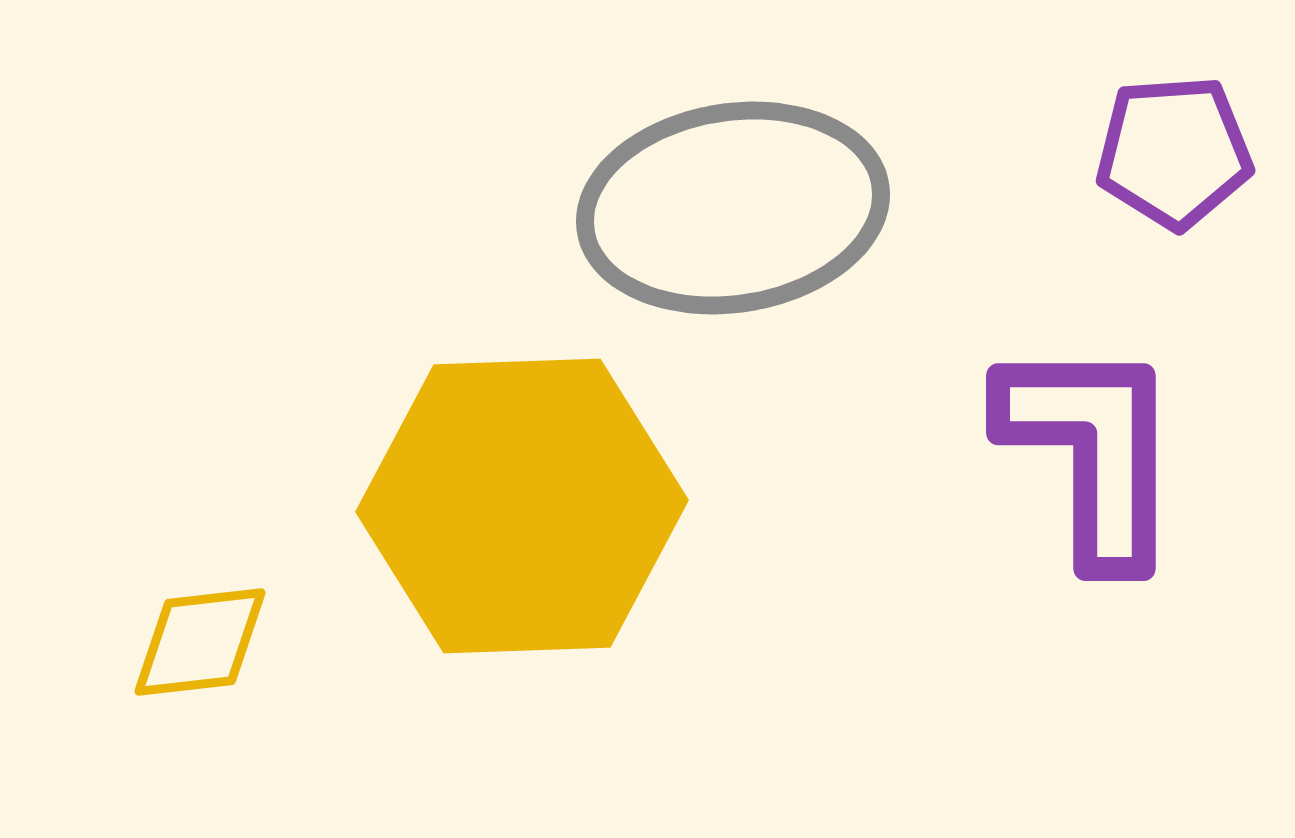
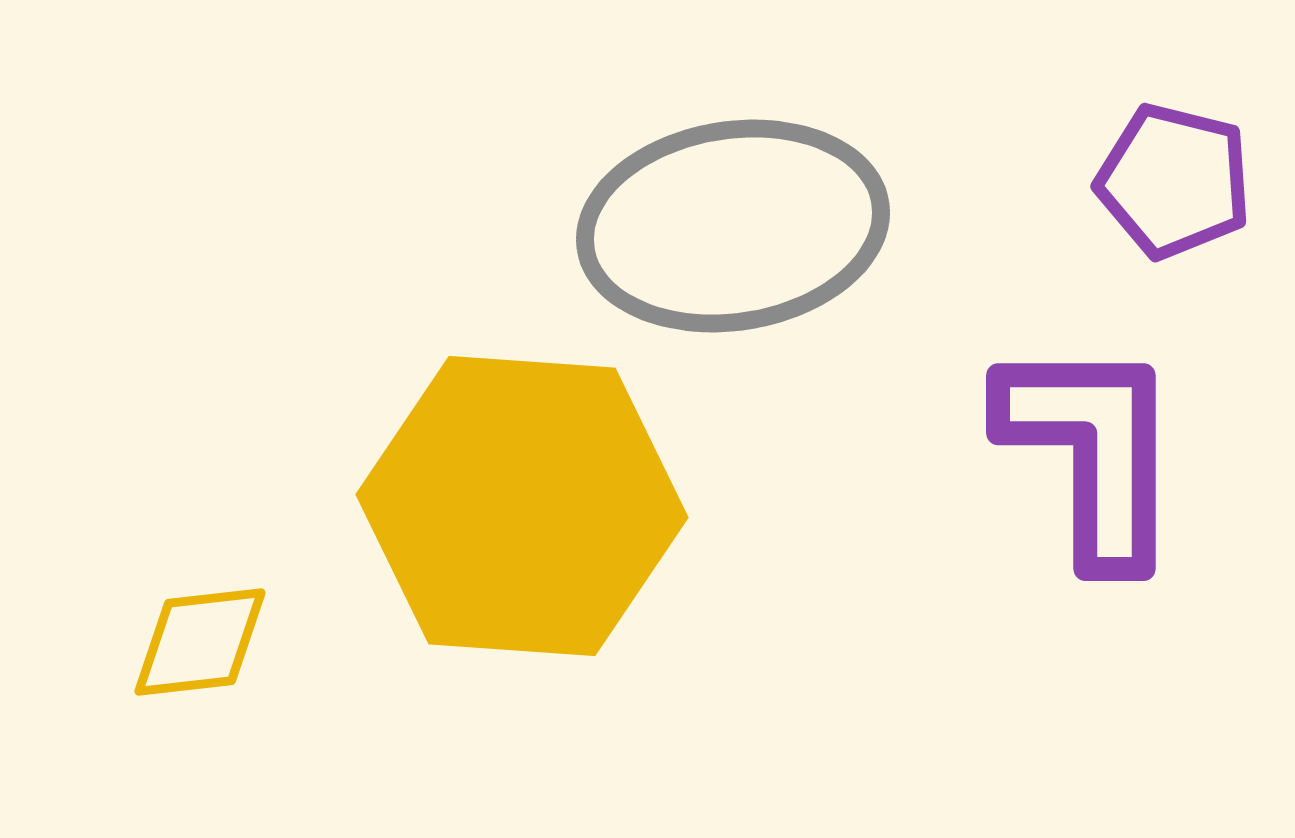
purple pentagon: moved 29 px down; rotated 18 degrees clockwise
gray ellipse: moved 18 px down
yellow hexagon: rotated 6 degrees clockwise
